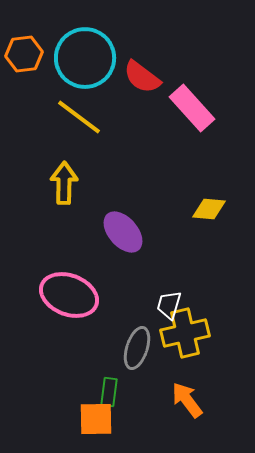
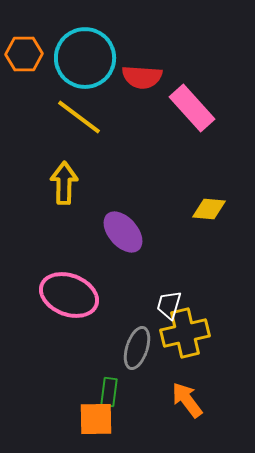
orange hexagon: rotated 6 degrees clockwise
red semicircle: rotated 33 degrees counterclockwise
